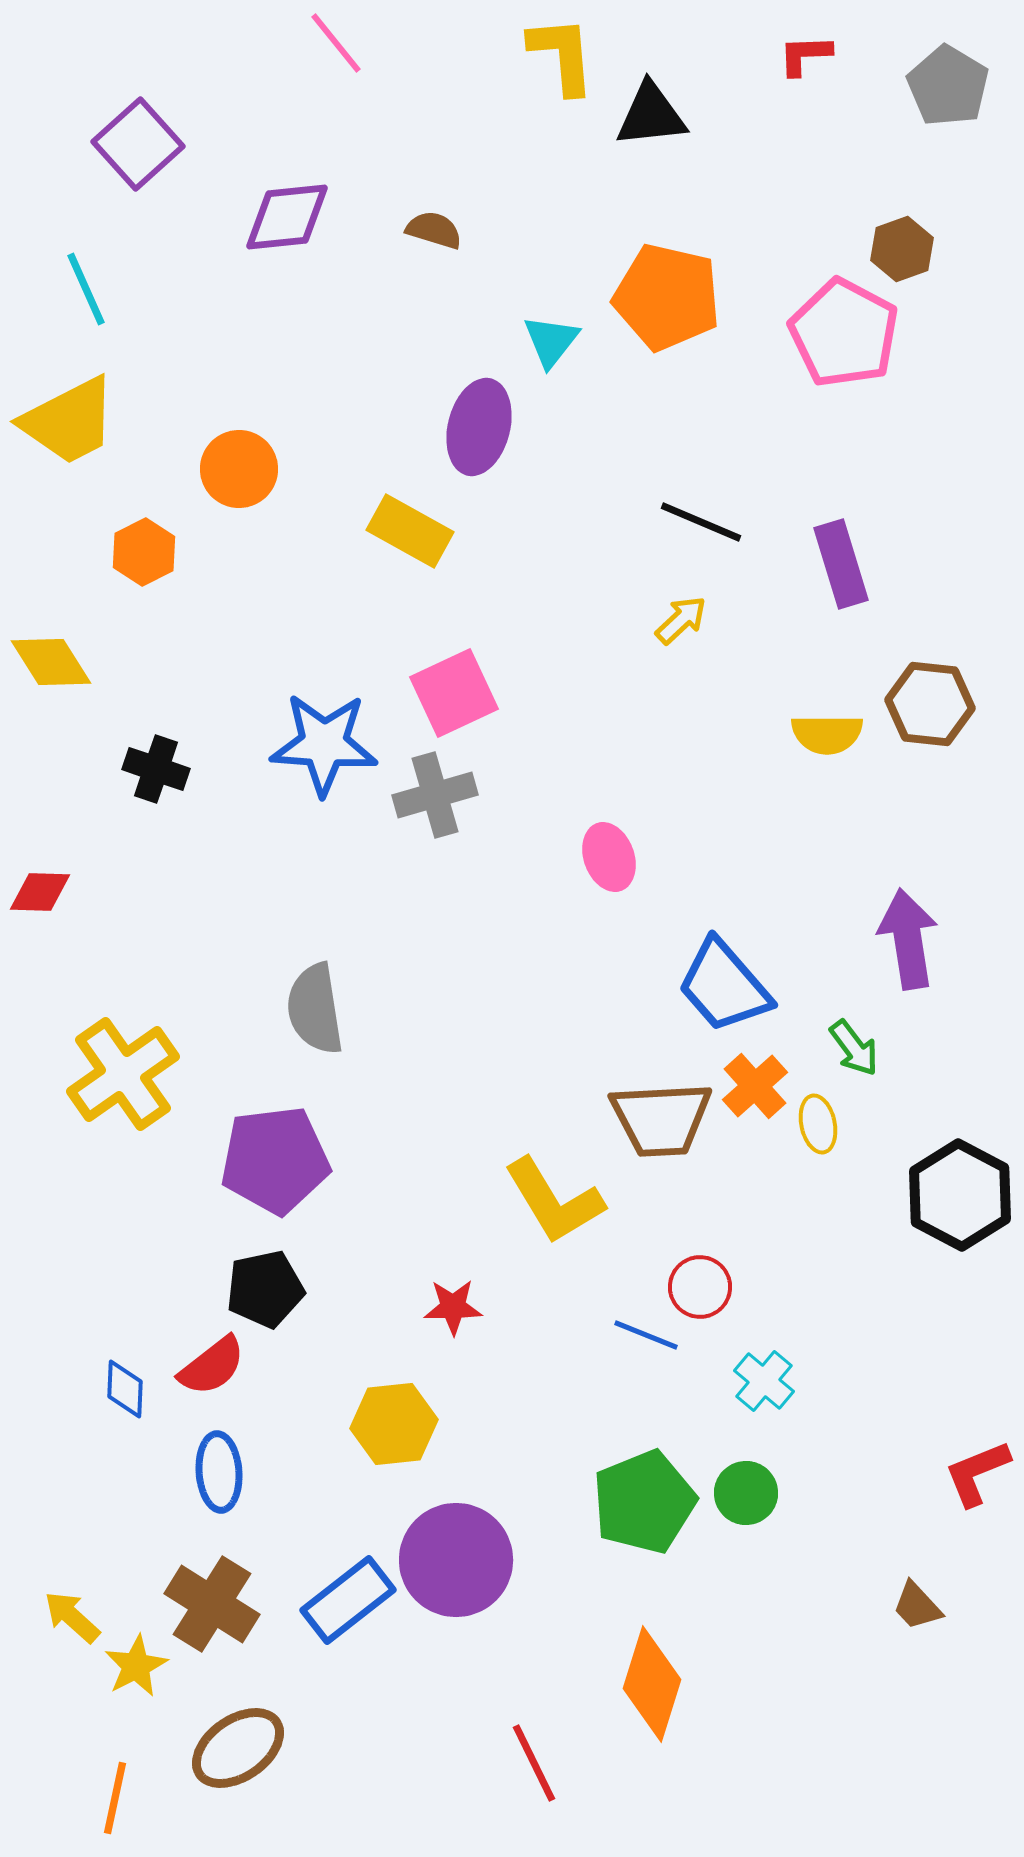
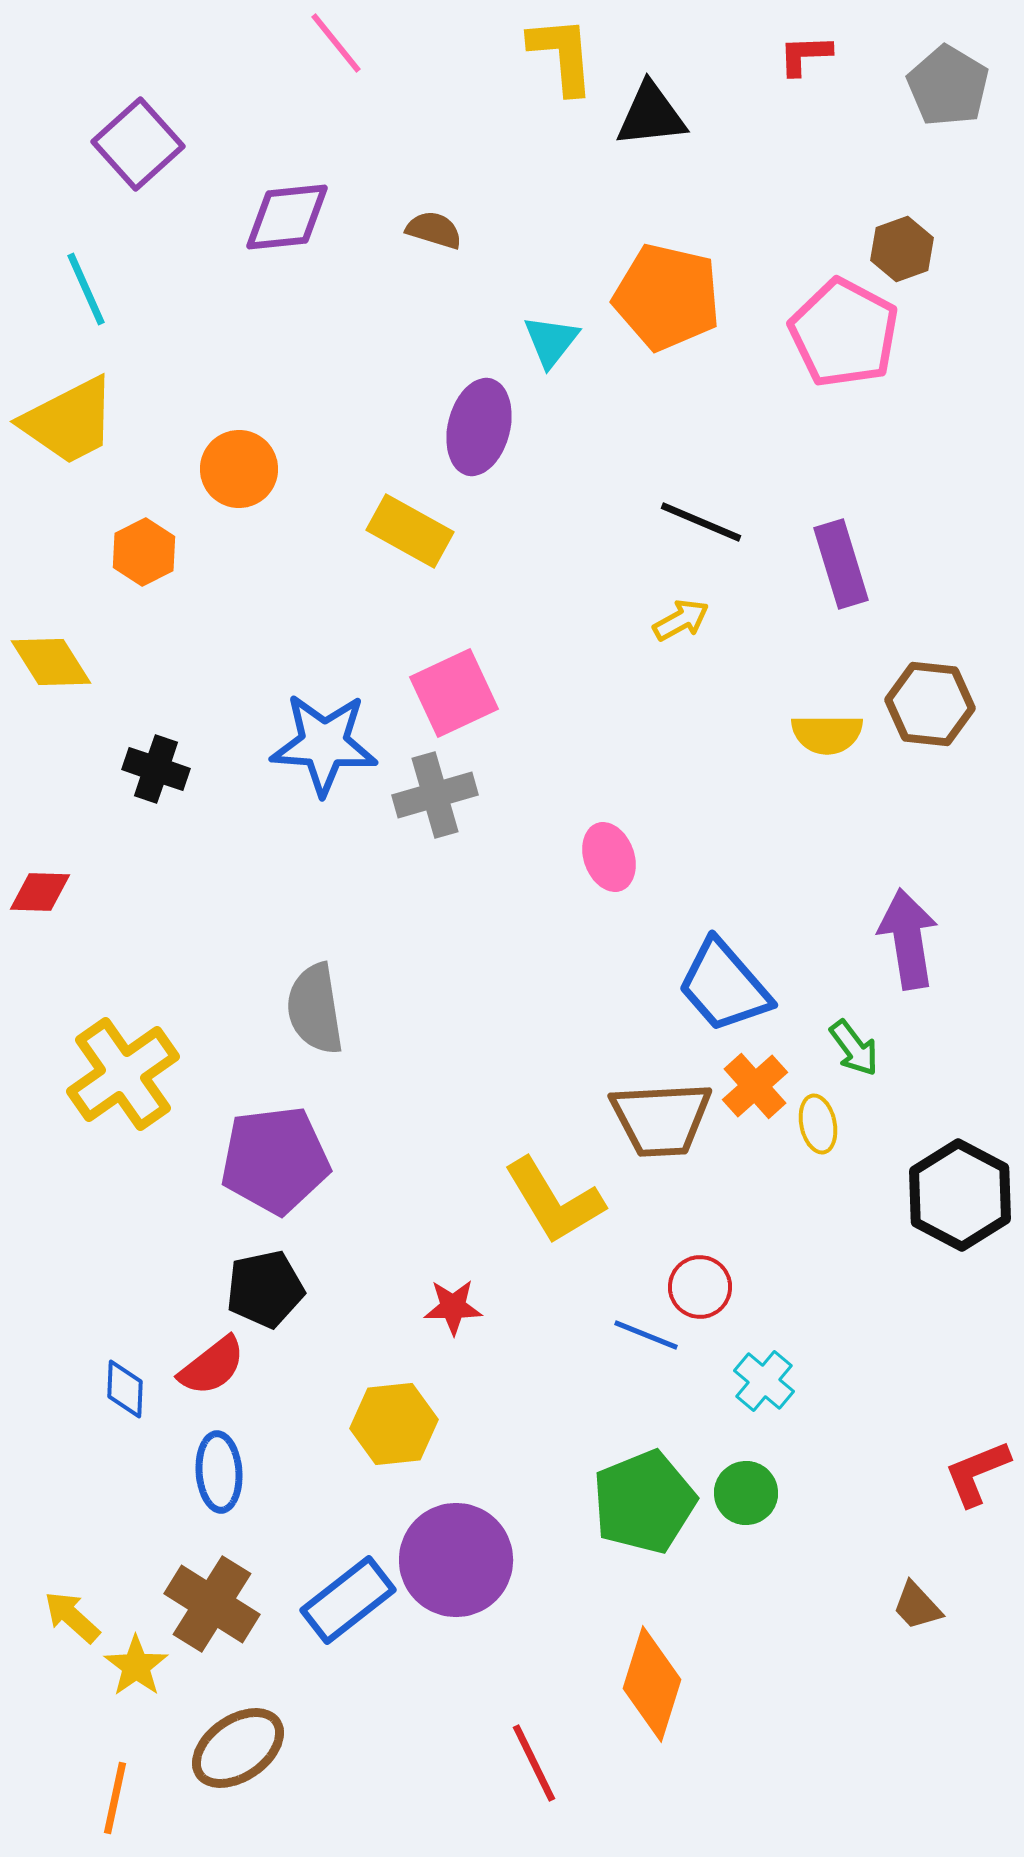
yellow arrow at (681, 620): rotated 14 degrees clockwise
yellow star at (136, 1666): rotated 8 degrees counterclockwise
